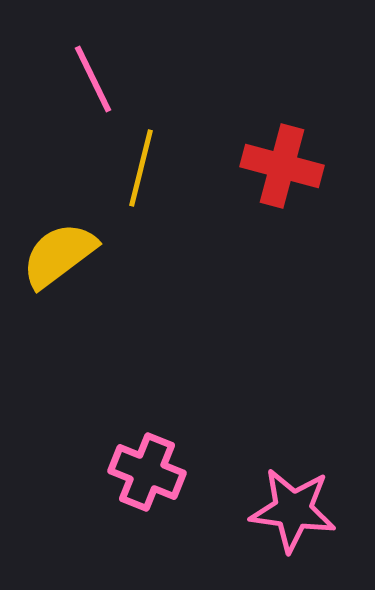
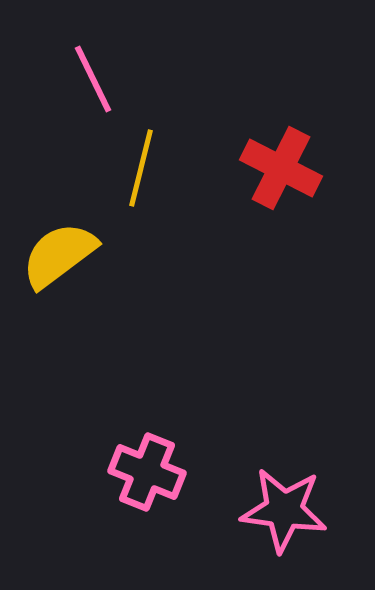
red cross: moved 1 px left, 2 px down; rotated 12 degrees clockwise
pink star: moved 9 px left
